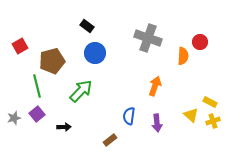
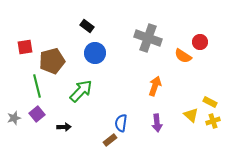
red square: moved 5 px right, 1 px down; rotated 21 degrees clockwise
orange semicircle: rotated 120 degrees clockwise
blue semicircle: moved 8 px left, 7 px down
